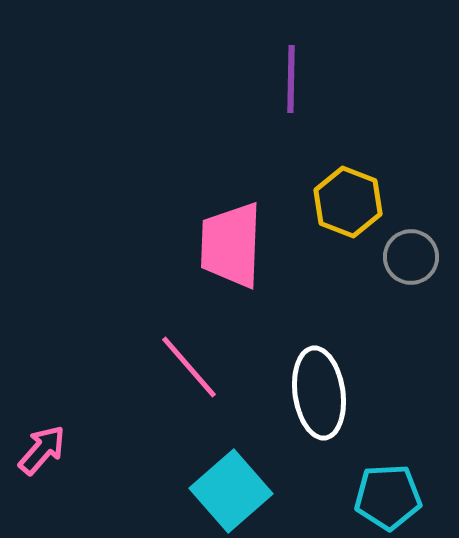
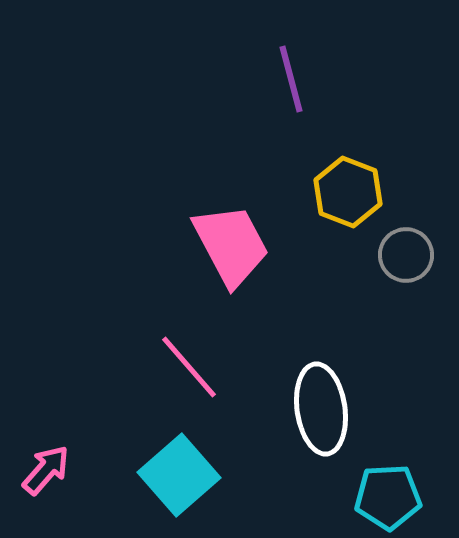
purple line: rotated 16 degrees counterclockwise
yellow hexagon: moved 10 px up
pink trapezoid: rotated 150 degrees clockwise
gray circle: moved 5 px left, 2 px up
white ellipse: moved 2 px right, 16 px down
pink arrow: moved 4 px right, 20 px down
cyan square: moved 52 px left, 16 px up
